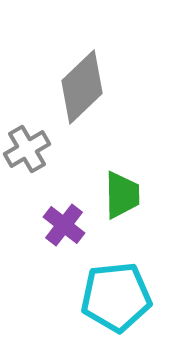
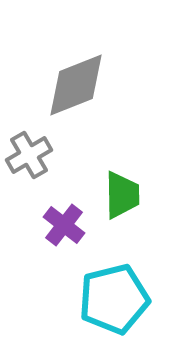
gray diamond: moved 6 px left, 2 px up; rotated 22 degrees clockwise
gray cross: moved 2 px right, 6 px down
cyan pentagon: moved 2 px left, 2 px down; rotated 8 degrees counterclockwise
